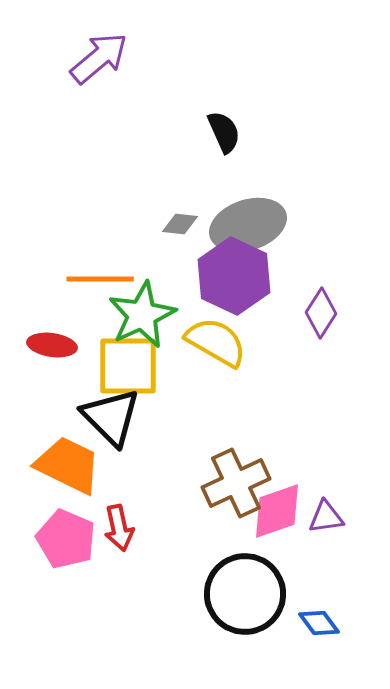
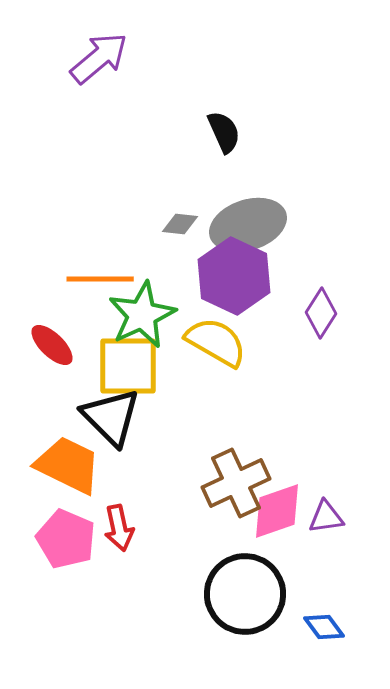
red ellipse: rotated 36 degrees clockwise
blue diamond: moved 5 px right, 4 px down
